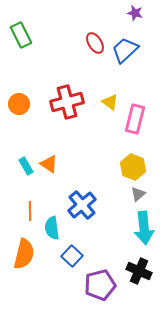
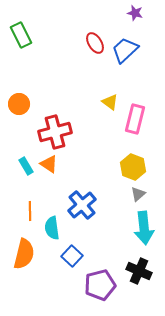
red cross: moved 12 px left, 30 px down
